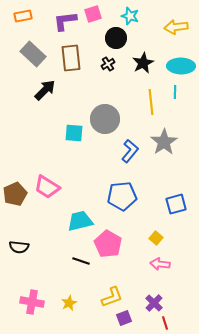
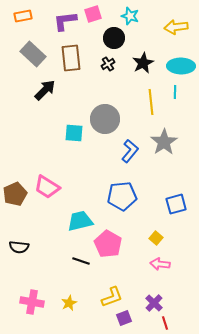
black circle: moved 2 px left
